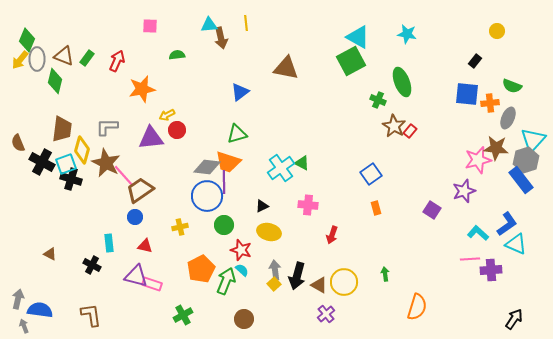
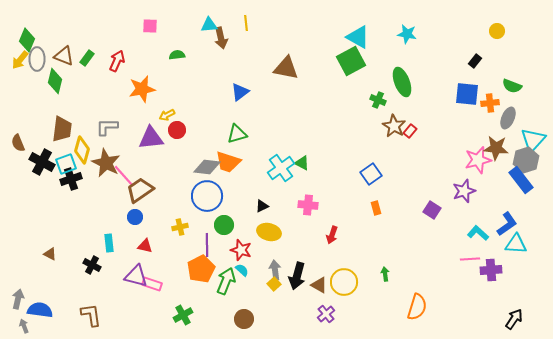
black cross at (71, 179): rotated 35 degrees counterclockwise
purple line at (224, 182): moved 17 px left, 63 px down
cyan triangle at (516, 244): rotated 20 degrees counterclockwise
